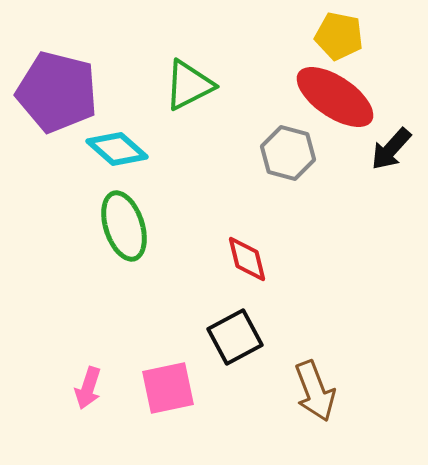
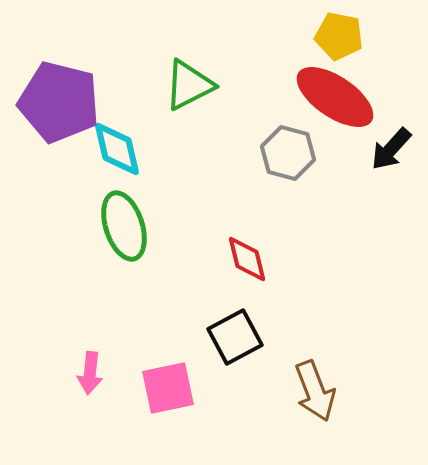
purple pentagon: moved 2 px right, 10 px down
cyan diamond: rotated 36 degrees clockwise
pink arrow: moved 2 px right, 15 px up; rotated 12 degrees counterclockwise
